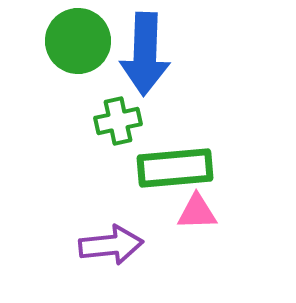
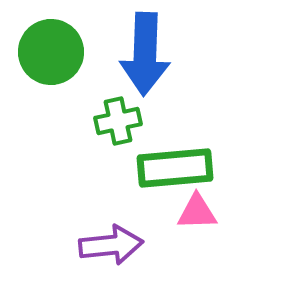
green circle: moved 27 px left, 11 px down
